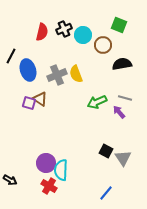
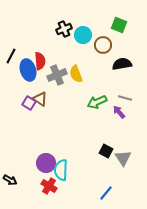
red semicircle: moved 2 px left, 29 px down; rotated 18 degrees counterclockwise
purple square: rotated 16 degrees clockwise
